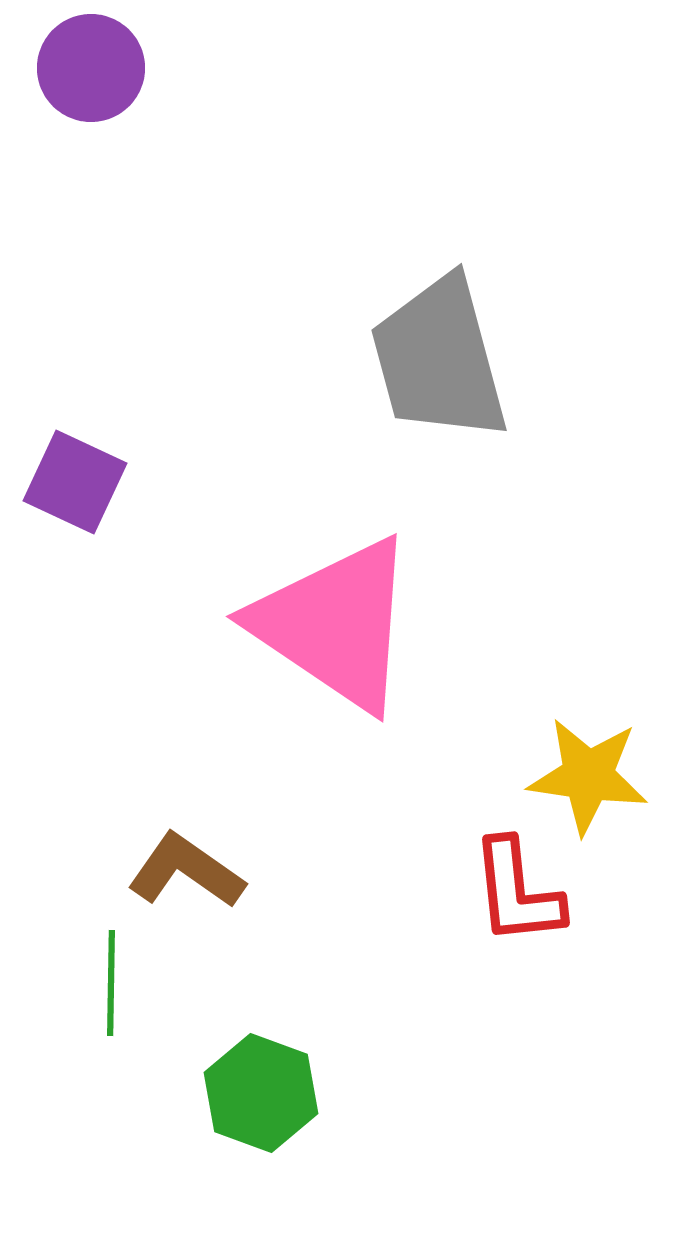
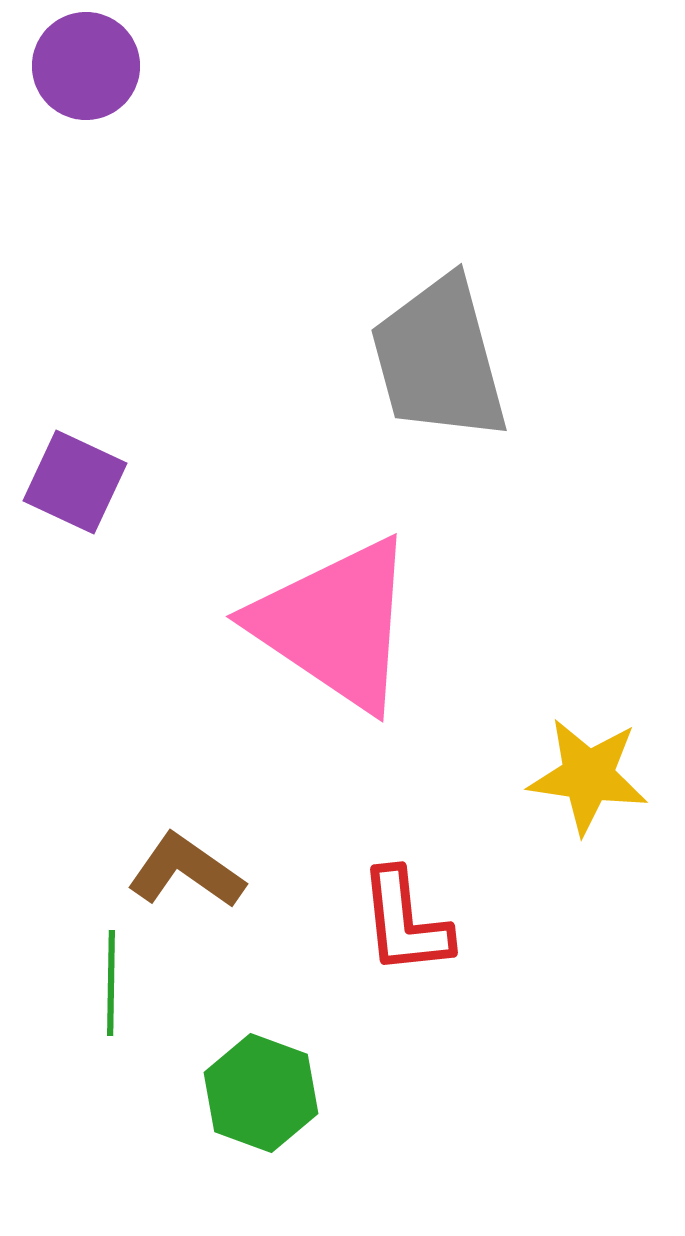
purple circle: moved 5 px left, 2 px up
red L-shape: moved 112 px left, 30 px down
